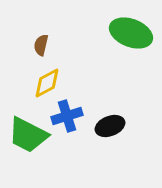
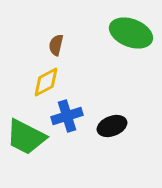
brown semicircle: moved 15 px right
yellow diamond: moved 1 px left, 1 px up
black ellipse: moved 2 px right
green trapezoid: moved 2 px left, 2 px down
